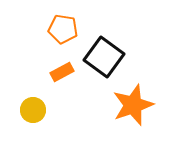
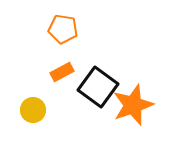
black square: moved 6 px left, 30 px down
